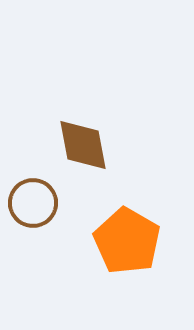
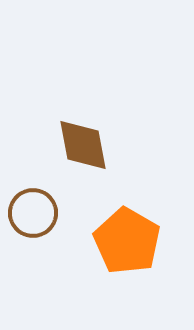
brown circle: moved 10 px down
